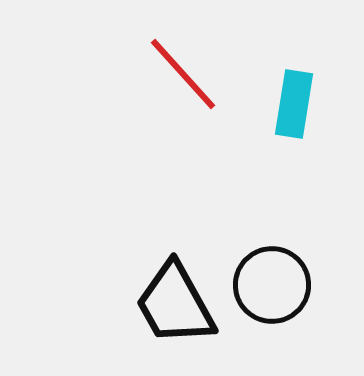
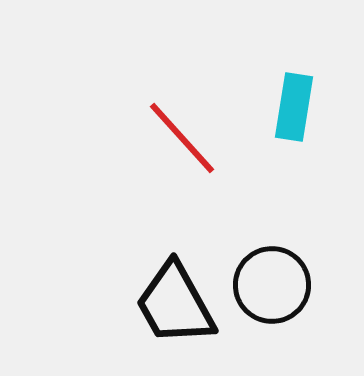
red line: moved 1 px left, 64 px down
cyan rectangle: moved 3 px down
